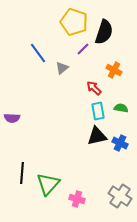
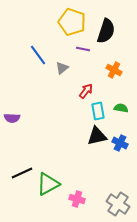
yellow pentagon: moved 2 px left
black semicircle: moved 2 px right, 1 px up
purple line: rotated 56 degrees clockwise
blue line: moved 2 px down
red arrow: moved 8 px left, 3 px down; rotated 84 degrees clockwise
black line: rotated 60 degrees clockwise
green triangle: rotated 20 degrees clockwise
gray cross: moved 2 px left, 8 px down
